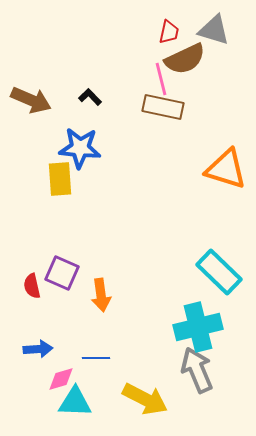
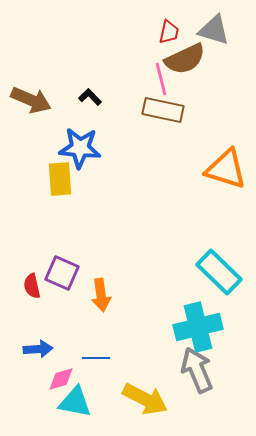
brown rectangle: moved 3 px down
cyan triangle: rotated 9 degrees clockwise
